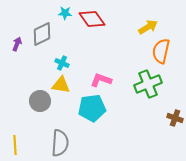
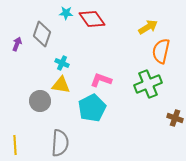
cyan star: moved 1 px right
gray diamond: rotated 45 degrees counterclockwise
cyan pentagon: rotated 20 degrees counterclockwise
